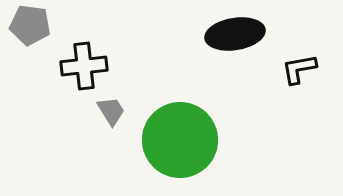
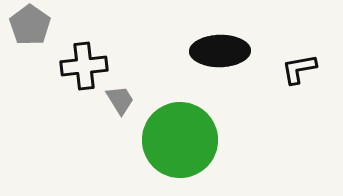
gray pentagon: rotated 27 degrees clockwise
black ellipse: moved 15 px left, 17 px down; rotated 8 degrees clockwise
gray trapezoid: moved 9 px right, 11 px up
